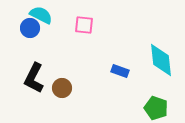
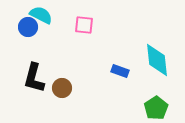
blue circle: moved 2 px left, 1 px up
cyan diamond: moved 4 px left
black L-shape: rotated 12 degrees counterclockwise
green pentagon: rotated 20 degrees clockwise
